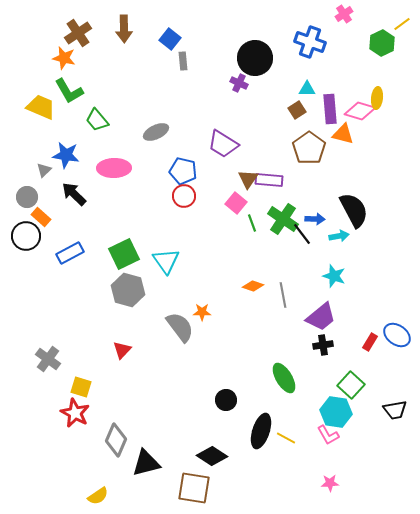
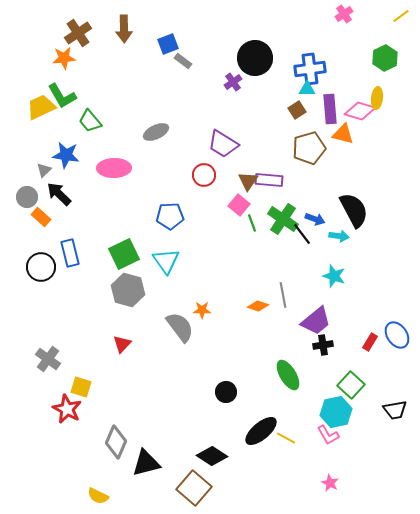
yellow line at (402, 24): moved 1 px left, 8 px up
blue square at (170, 39): moved 2 px left, 5 px down; rotated 30 degrees clockwise
blue cross at (310, 42): moved 27 px down; rotated 28 degrees counterclockwise
green hexagon at (382, 43): moved 3 px right, 15 px down
orange star at (64, 58): rotated 20 degrees counterclockwise
gray rectangle at (183, 61): rotated 48 degrees counterclockwise
purple cross at (239, 83): moved 6 px left, 1 px up; rotated 30 degrees clockwise
green L-shape at (69, 91): moved 7 px left, 5 px down
yellow trapezoid at (41, 107): rotated 48 degrees counterclockwise
green trapezoid at (97, 120): moved 7 px left, 1 px down
brown pentagon at (309, 148): rotated 20 degrees clockwise
blue pentagon at (183, 171): moved 13 px left, 45 px down; rotated 16 degrees counterclockwise
brown triangle at (248, 179): moved 2 px down
black arrow at (74, 194): moved 15 px left
red circle at (184, 196): moved 20 px right, 21 px up
pink square at (236, 203): moved 3 px right, 2 px down
blue arrow at (315, 219): rotated 18 degrees clockwise
black circle at (26, 236): moved 15 px right, 31 px down
cyan arrow at (339, 236): rotated 18 degrees clockwise
blue rectangle at (70, 253): rotated 76 degrees counterclockwise
orange diamond at (253, 286): moved 5 px right, 20 px down
orange star at (202, 312): moved 2 px up
purple trapezoid at (321, 317): moved 5 px left, 4 px down
blue ellipse at (397, 335): rotated 20 degrees clockwise
red triangle at (122, 350): moved 6 px up
green ellipse at (284, 378): moved 4 px right, 3 px up
black circle at (226, 400): moved 8 px up
cyan hexagon at (336, 412): rotated 20 degrees counterclockwise
red star at (75, 413): moved 8 px left, 4 px up
black ellipse at (261, 431): rotated 32 degrees clockwise
gray diamond at (116, 440): moved 2 px down
pink star at (330, 483): rotated 30 degrees clockwise
brown square at (194, 488): rotated 32 degrees clockwise
yellow semicircle at (98, 496): rotated 60 degrees clockwise
